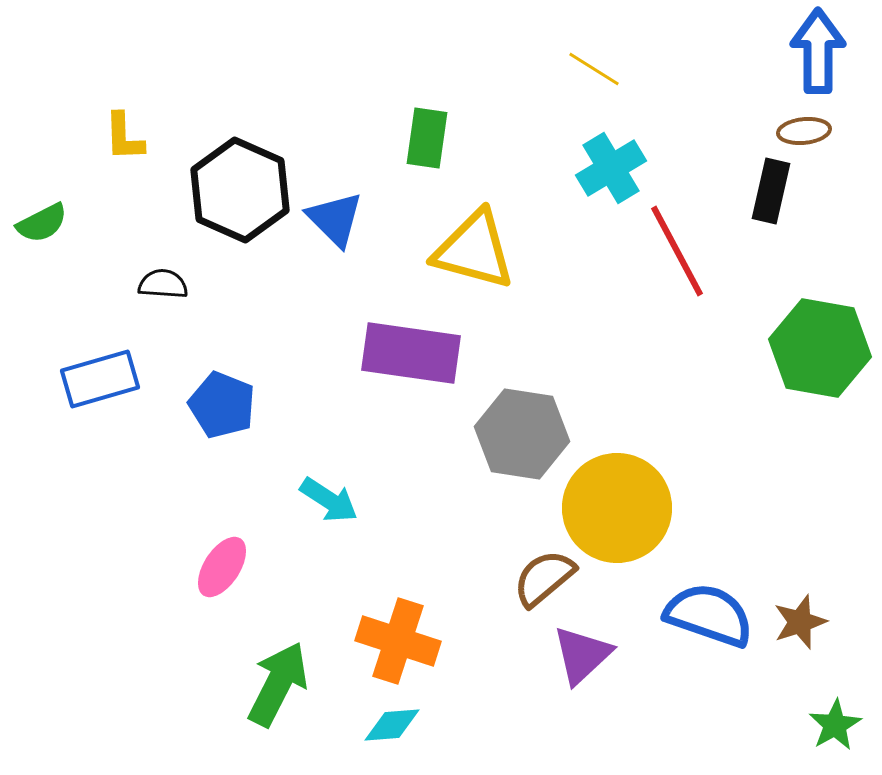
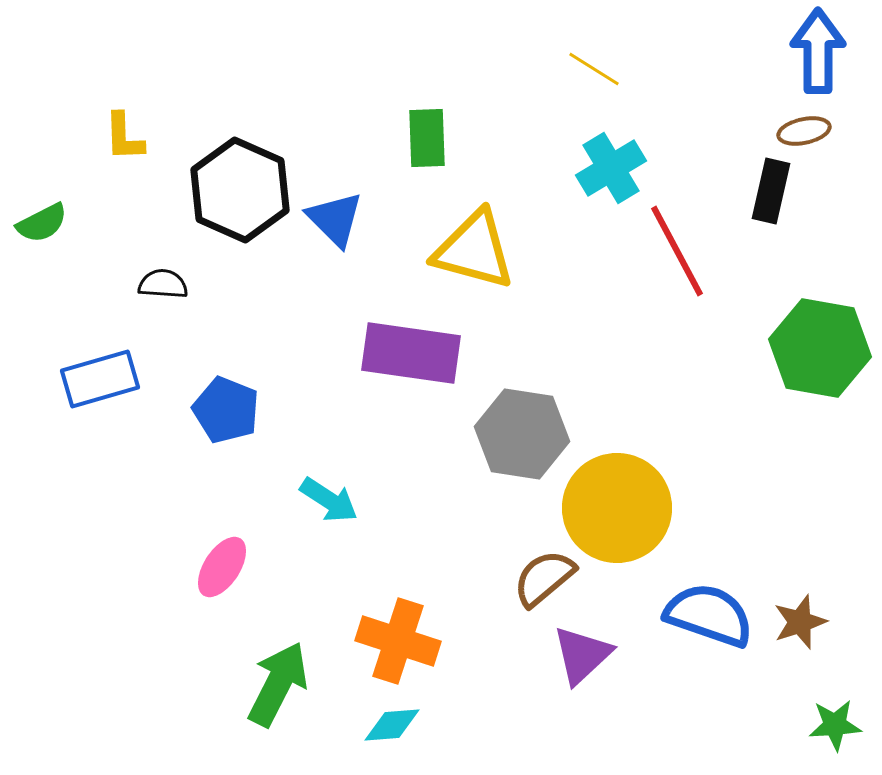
brown ellipse: rotated 6 degrees counterclockwise
green rectangle: rotated 10 degrees counterclockwise
blue pentagon: moved 4 px right, 5 px down
green star: rotated 26 degrees clockwise
